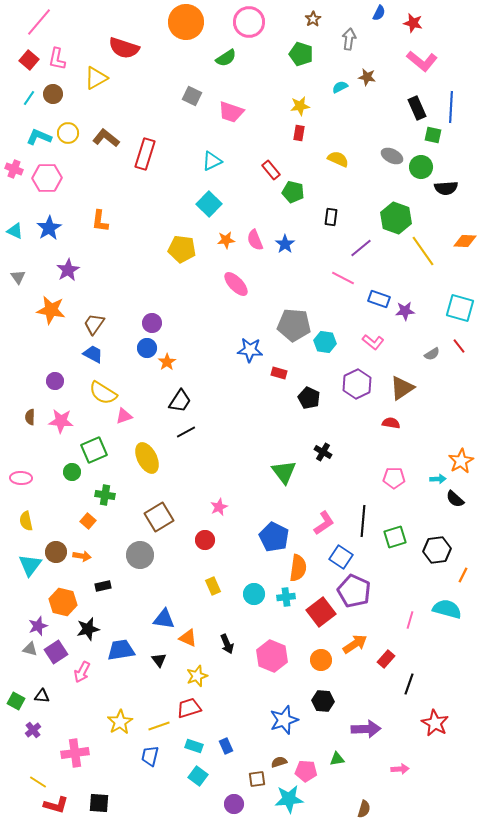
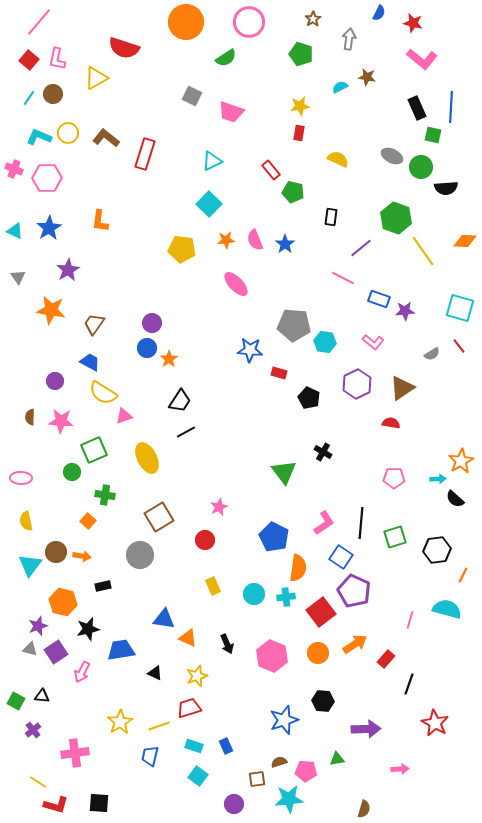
pink L-shape at (422, 61): moved 2 px up
blue trapezoid at (93, 354): moved 3 px left, 8 px down
orange star at (167, 362): moved 2 px right, 3 px up
black line at (363, 521): moved 2 px left, 2 px down
black triangle at (159, 660): moved 4 px left, 13 px down; rotated 28 degrees counterclockwise
orange circle at (321, 660): moved 3 px left, 7 px up
